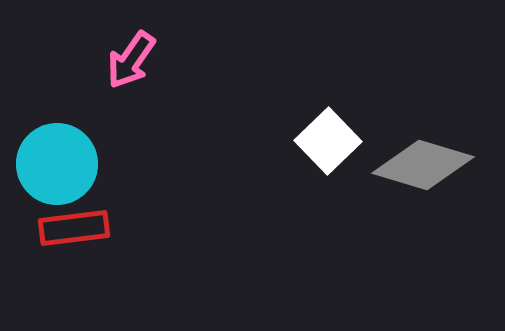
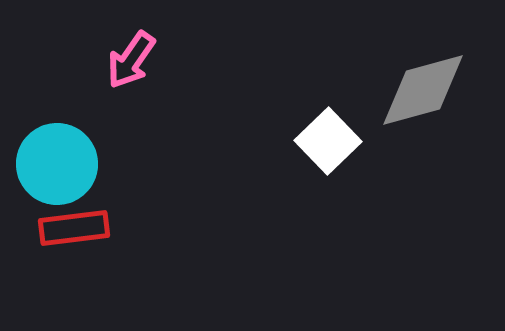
gray diamond: moved 75 px up; rotated 32 degrees counterclockwise
